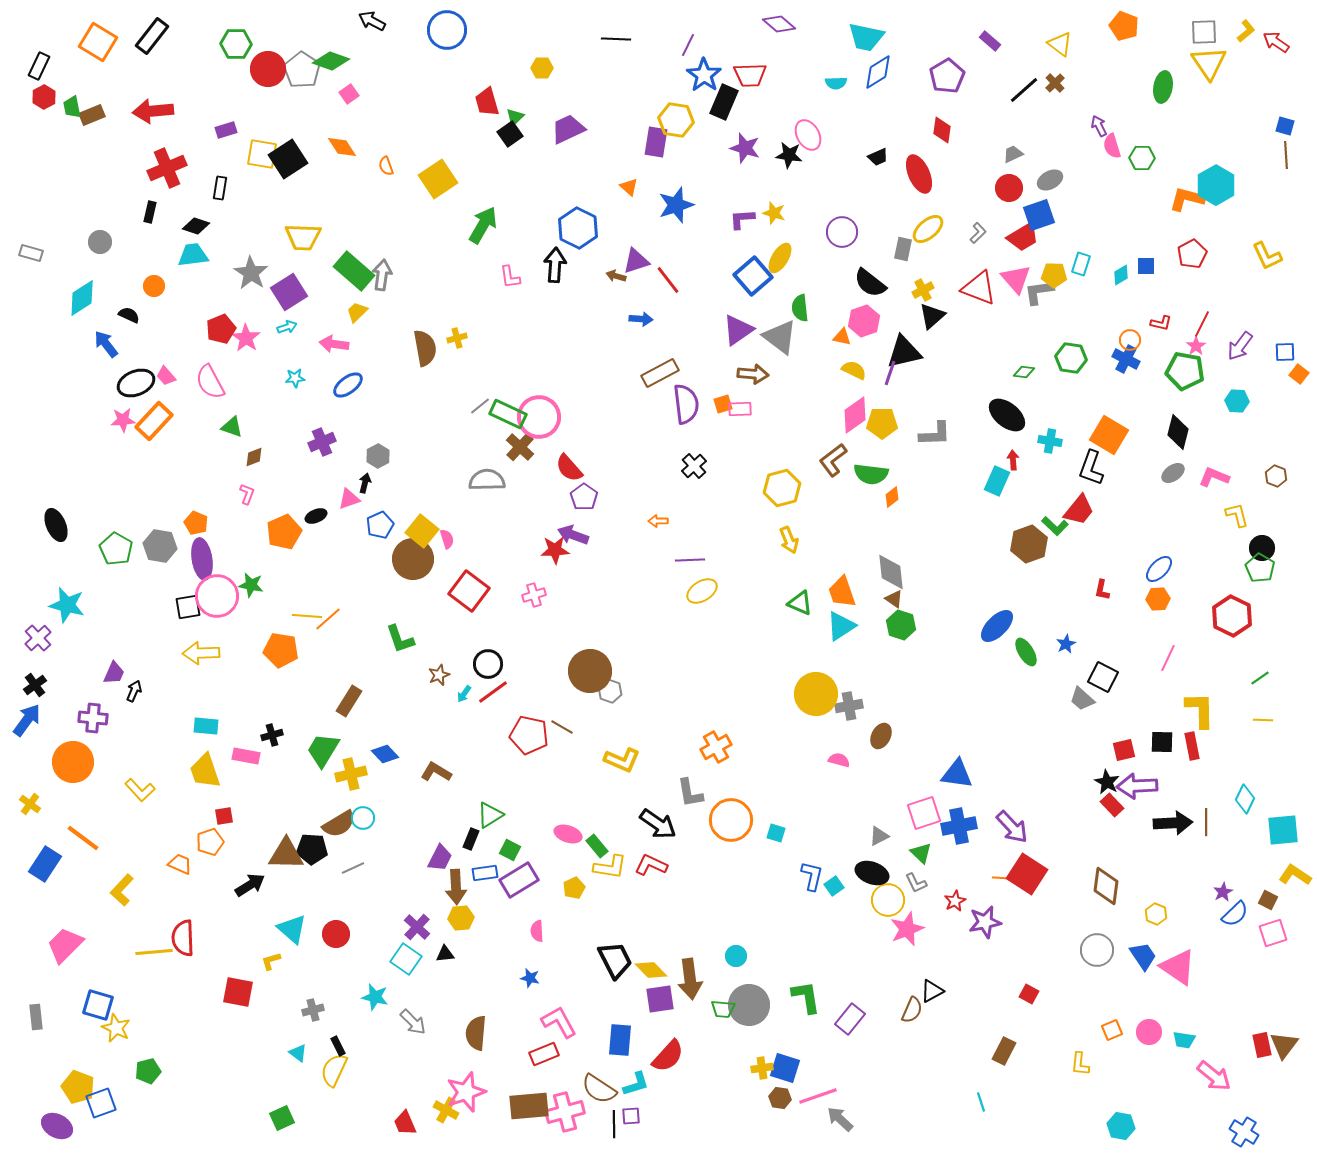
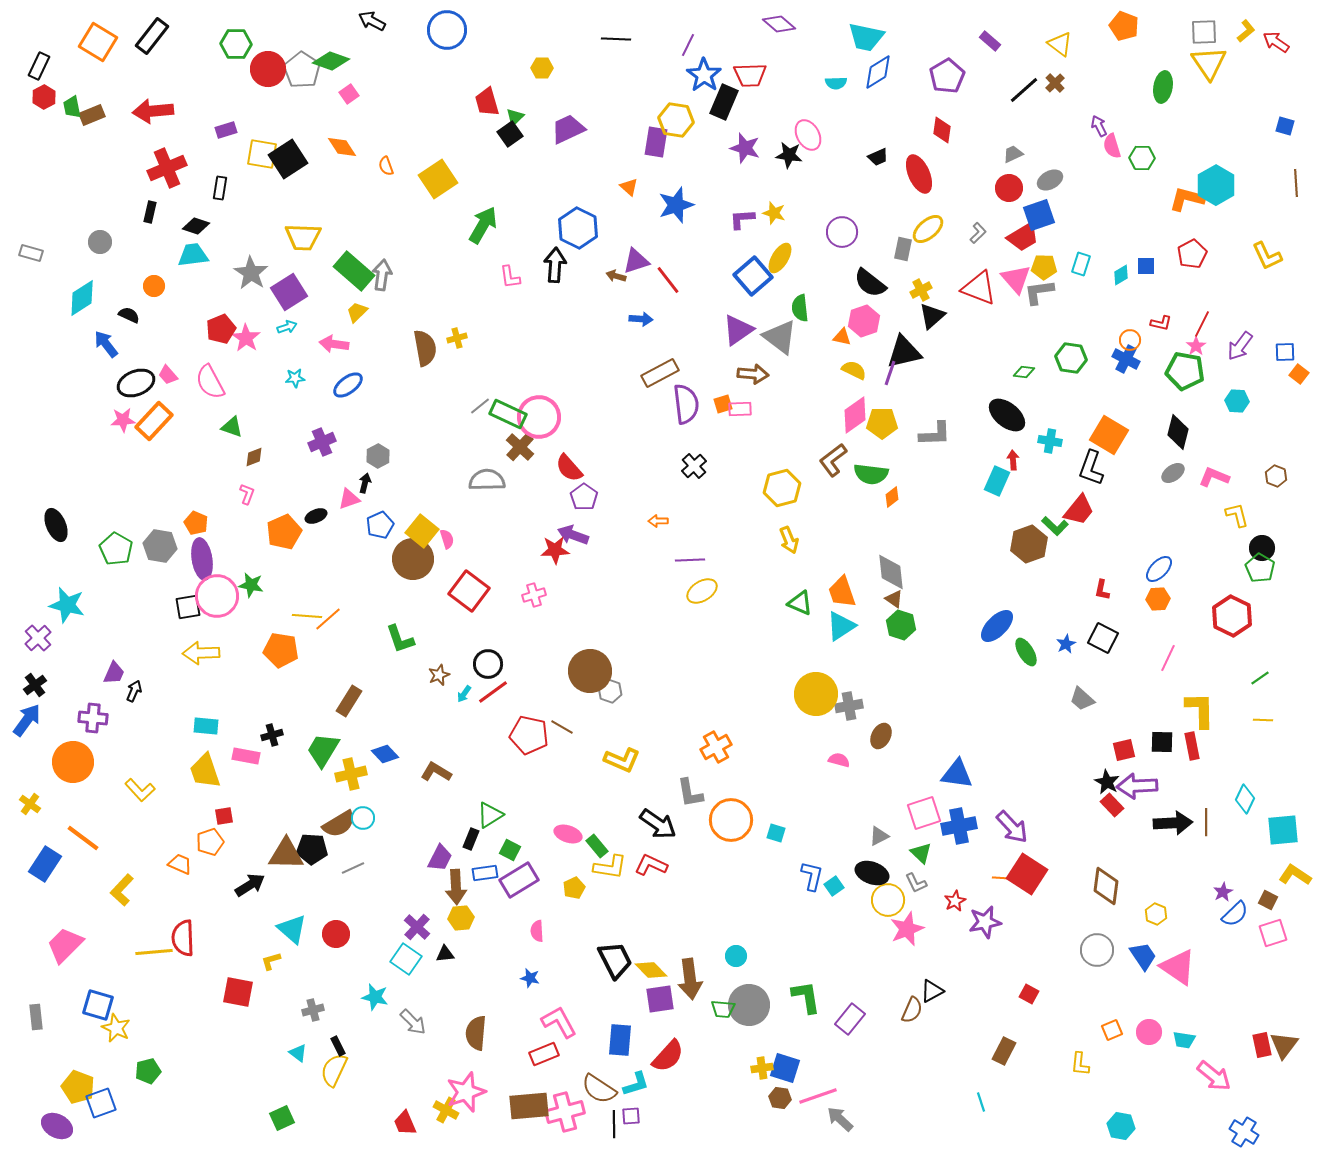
brown line at (1286, 155): moved 10 px right, 28 px down
yellow pentagon at (1054, 275): moved 10 px left, 8 px up
yellow cross at (923, 290): moved 2 px left
pink trapezoid at (166, 376): moved 2 px right, 1 px up
black square at (1103, 677): moved 39 px up
